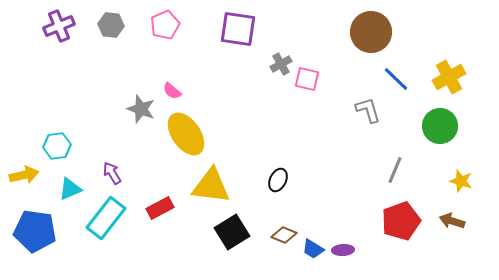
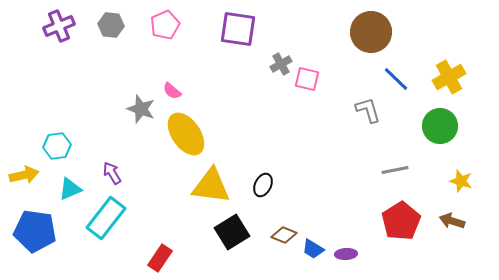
gray line: rotated 56 degrees clockwise
black ellipse: moved 15 px left, 5 px down
red rectangle: moved 50 px down; rotated 28 degrees counterclockwise
red pentagon: rotated 12 degrees counterclockwise
purple ellipse: moved 3 px right, 4 px down
